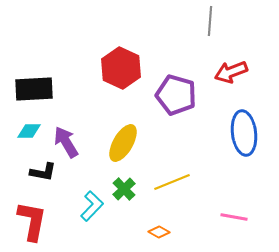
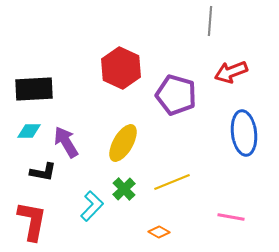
pink line: moved 3 px left
